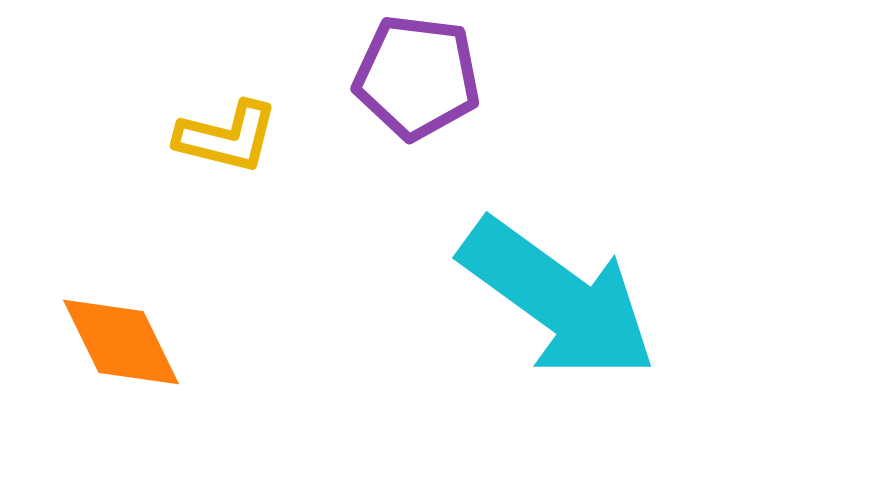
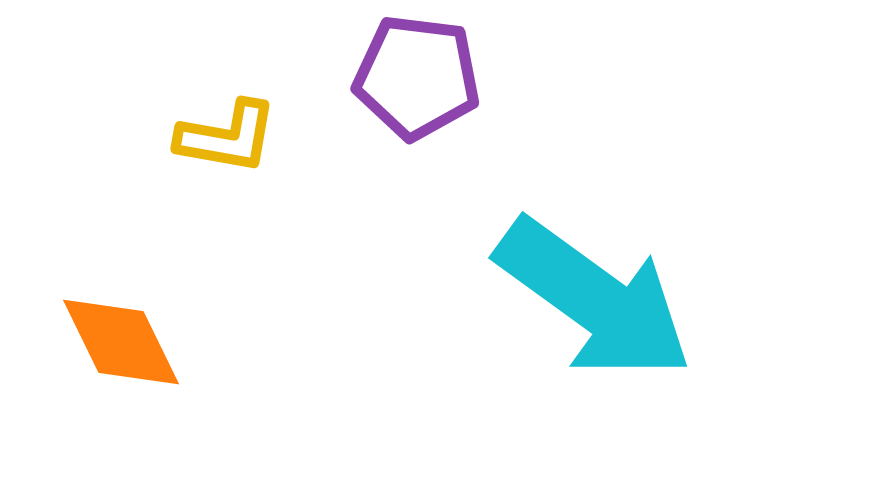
yellow L-shape: rotated 4 degrees counterclockwise
cyan arrow: moved 36 px right
